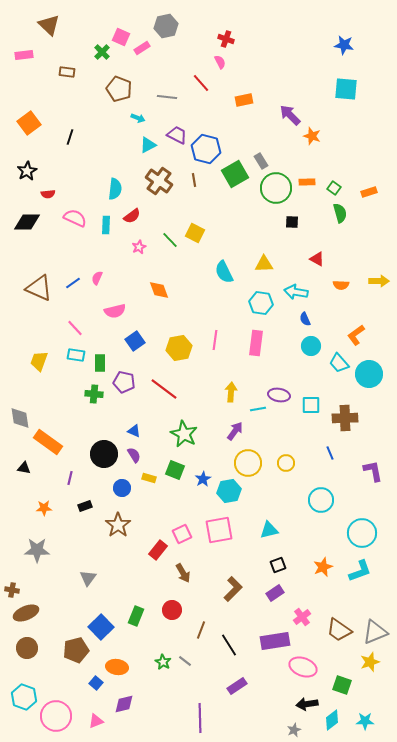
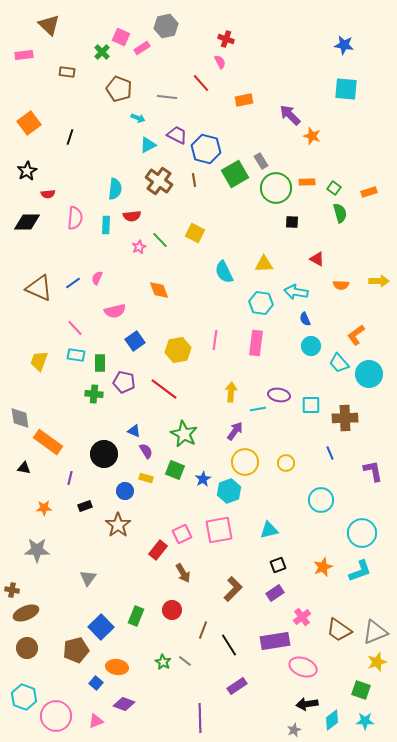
red semicircle at (132, 216): rotated 30 degrees clockwise
pink semicircle at (75, 218): rotated 70 degrees clockwise
green line at (170, 240): moved 10 px left
yellow hexagon at (179, 348): moved 1 px left, 2 px down
purple semicircle at (134, 455): moved 12 px right, 4 px up
yellow circle at (248, 463): moved 3 px left, 1 px up
yellow rectangle at (149, 478): moved 3 px left
blue circle at (122, 488): moved 3 px right, 3 px down
cyan hexagon at (229, 491): rotated 10 degrees counterclockwise
brown line at (201, 630): moved 2 px right
yellow star at (370, 662): moved 7 px right
green square at (342, 685): moved 19 px right, 5 px down
purple diamond at (124, 704): rotated 35 degrees clockwise
